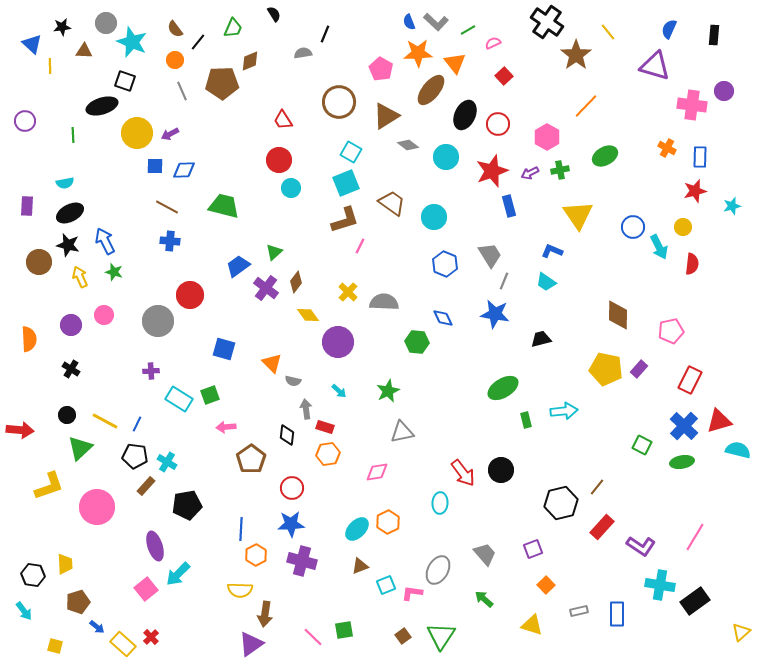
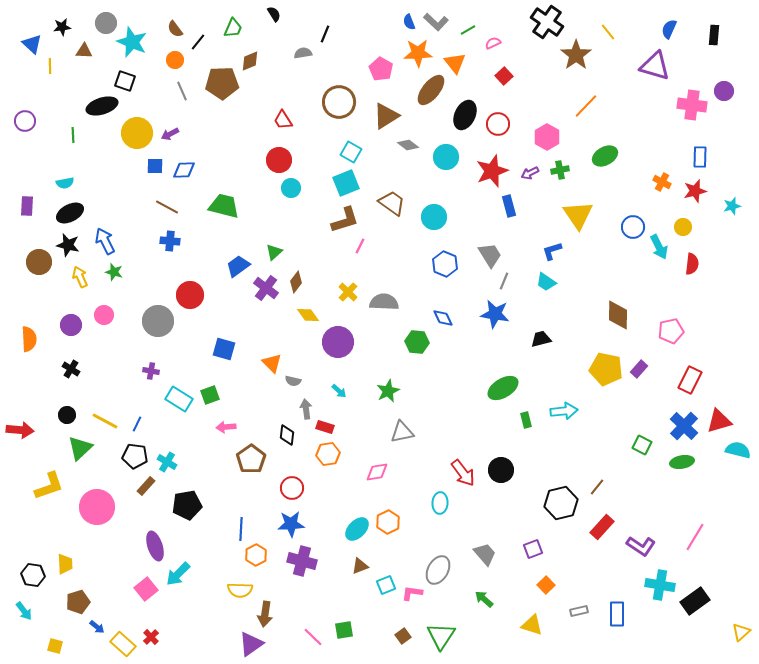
orange cross at (667, 148): moved 5 px left, 34 px down
blue L-shape at (552, 251): rotated 40 degrees counterclockwise
purple cross at (151, 371): rotated 14 degrees clockwise
